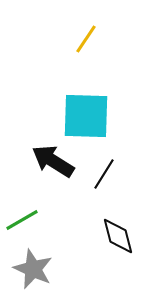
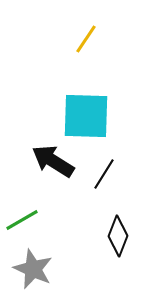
black diamond: rotated 36 degrees clockwise
